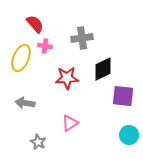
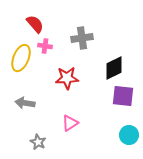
black diamond: moved 11 px right, 1 px up
